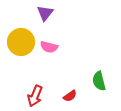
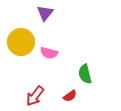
pink semicircle: moved 6 px down
green semicircle: moved 14 px left, 7 px up
red arrow: rotated 15 degrees clockwise
